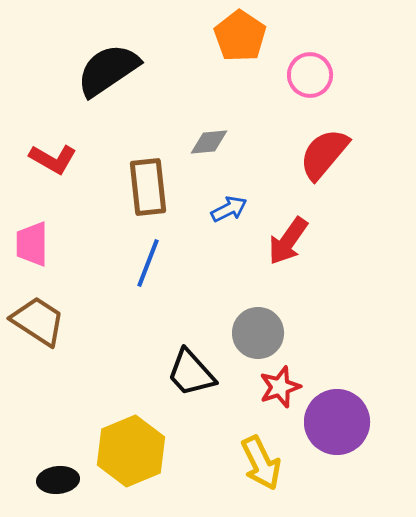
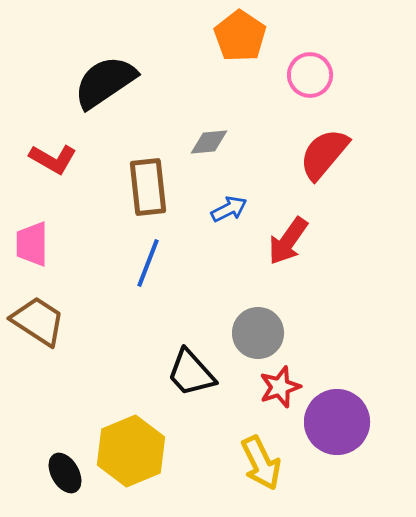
black semicircle: moved 3 px left, 12 px down
black ellipse: moved 7 px right, 7 px up; rotated 66 degrees clockwise
